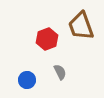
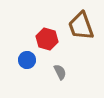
red hexagon: rotated 25 degrees counterclockwise
blue circle: moved 20 px up
